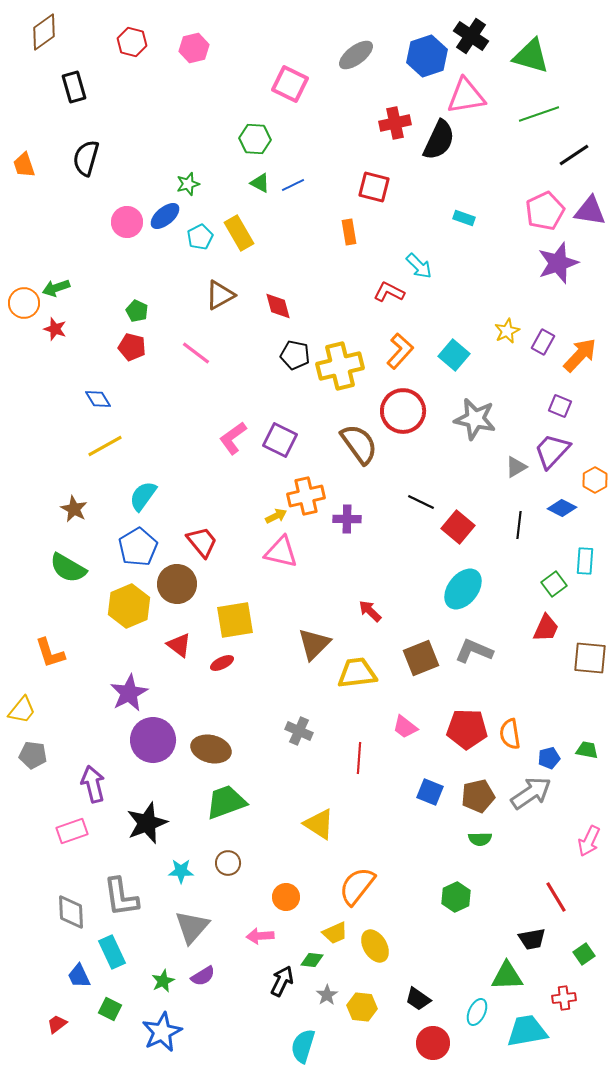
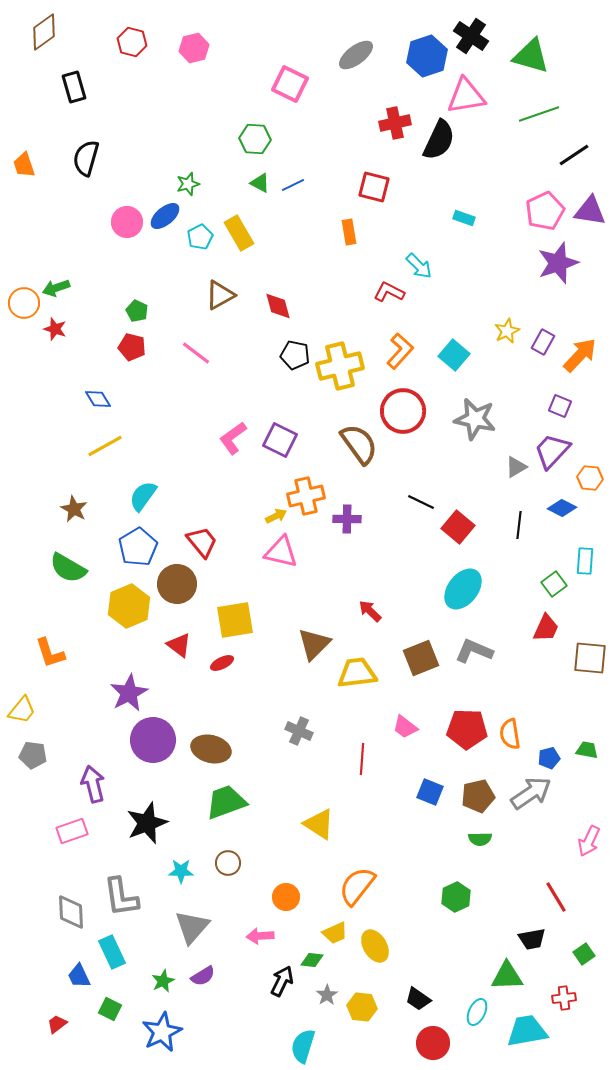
orange hexagon at (595, 480): moved 5 px left, 2 px up; rotated 25 degrees counterclockwise
red line at (359, 758): moved 3 px right, 1 px down
